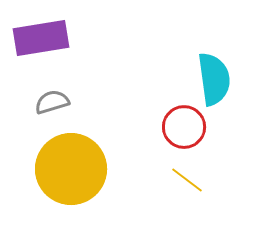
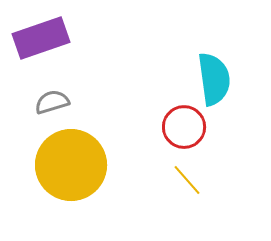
purple rectangle: rotated 10 degrees counterclockwise
yellow circle: moved 4 px up
yellow line: rotated 12 degrees clockwise
